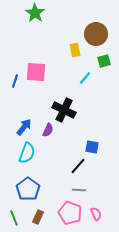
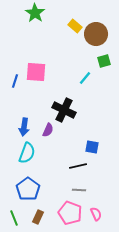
yellow rectangle: moved 24 px up; rotated 40 degrees counterclockwise
blue arrow: rotated 150 degrees clockwise
black line: rotated 36 degrees clockwise
